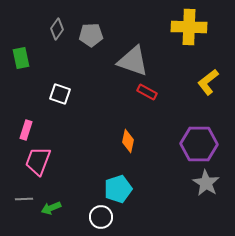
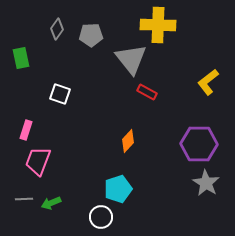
yellow cross: moved 31 px left, 2 px up
gray triangle: moved 2 px left, 2 px up; rotated 32 degrees clockwise
orange diamond: rotated 30 degrees clockwise
green arrow: moved 5 px up
